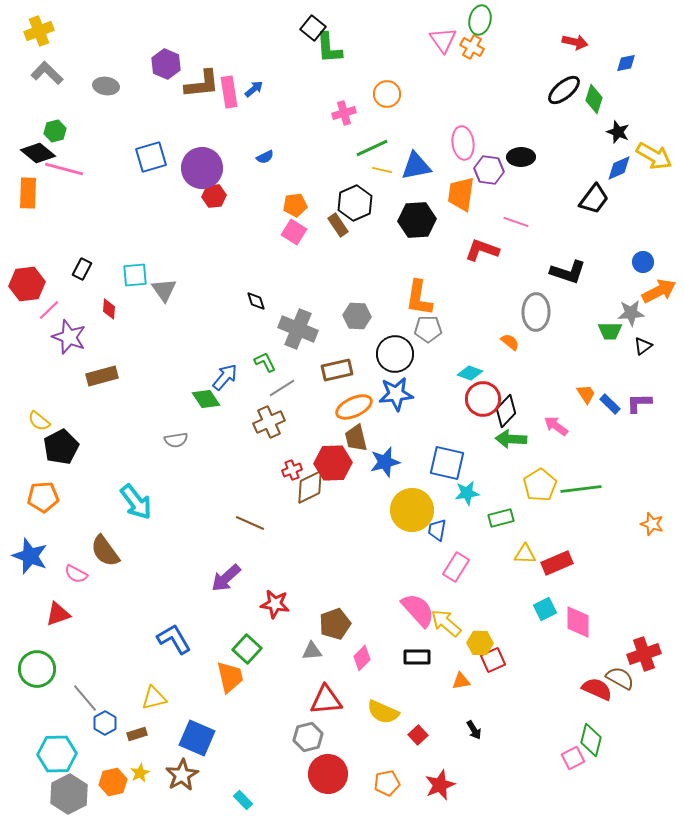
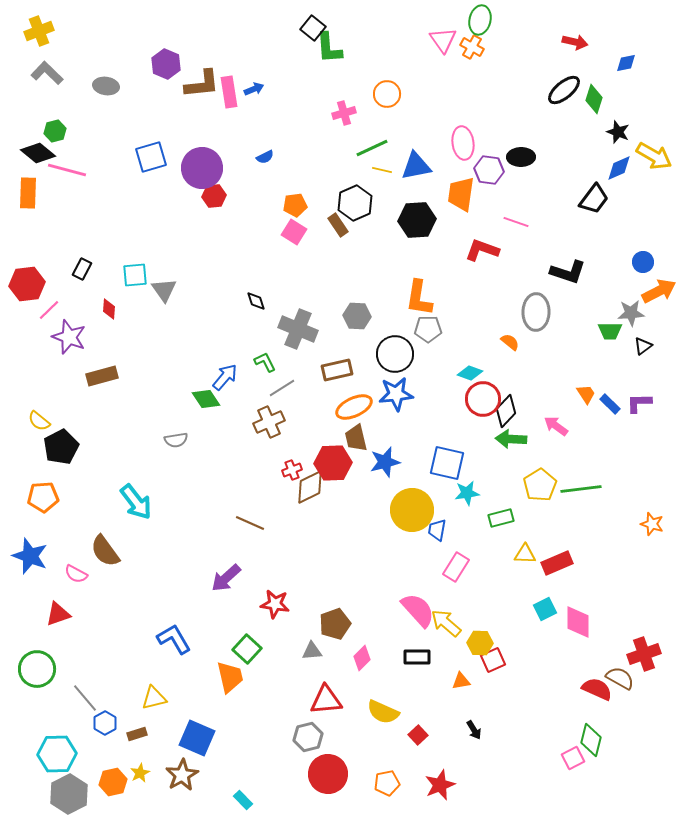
blue arrow at (254, 89): rotated 18 degrees clockwise
pink line at (64, 169): moved 3 px right, 1 px down
